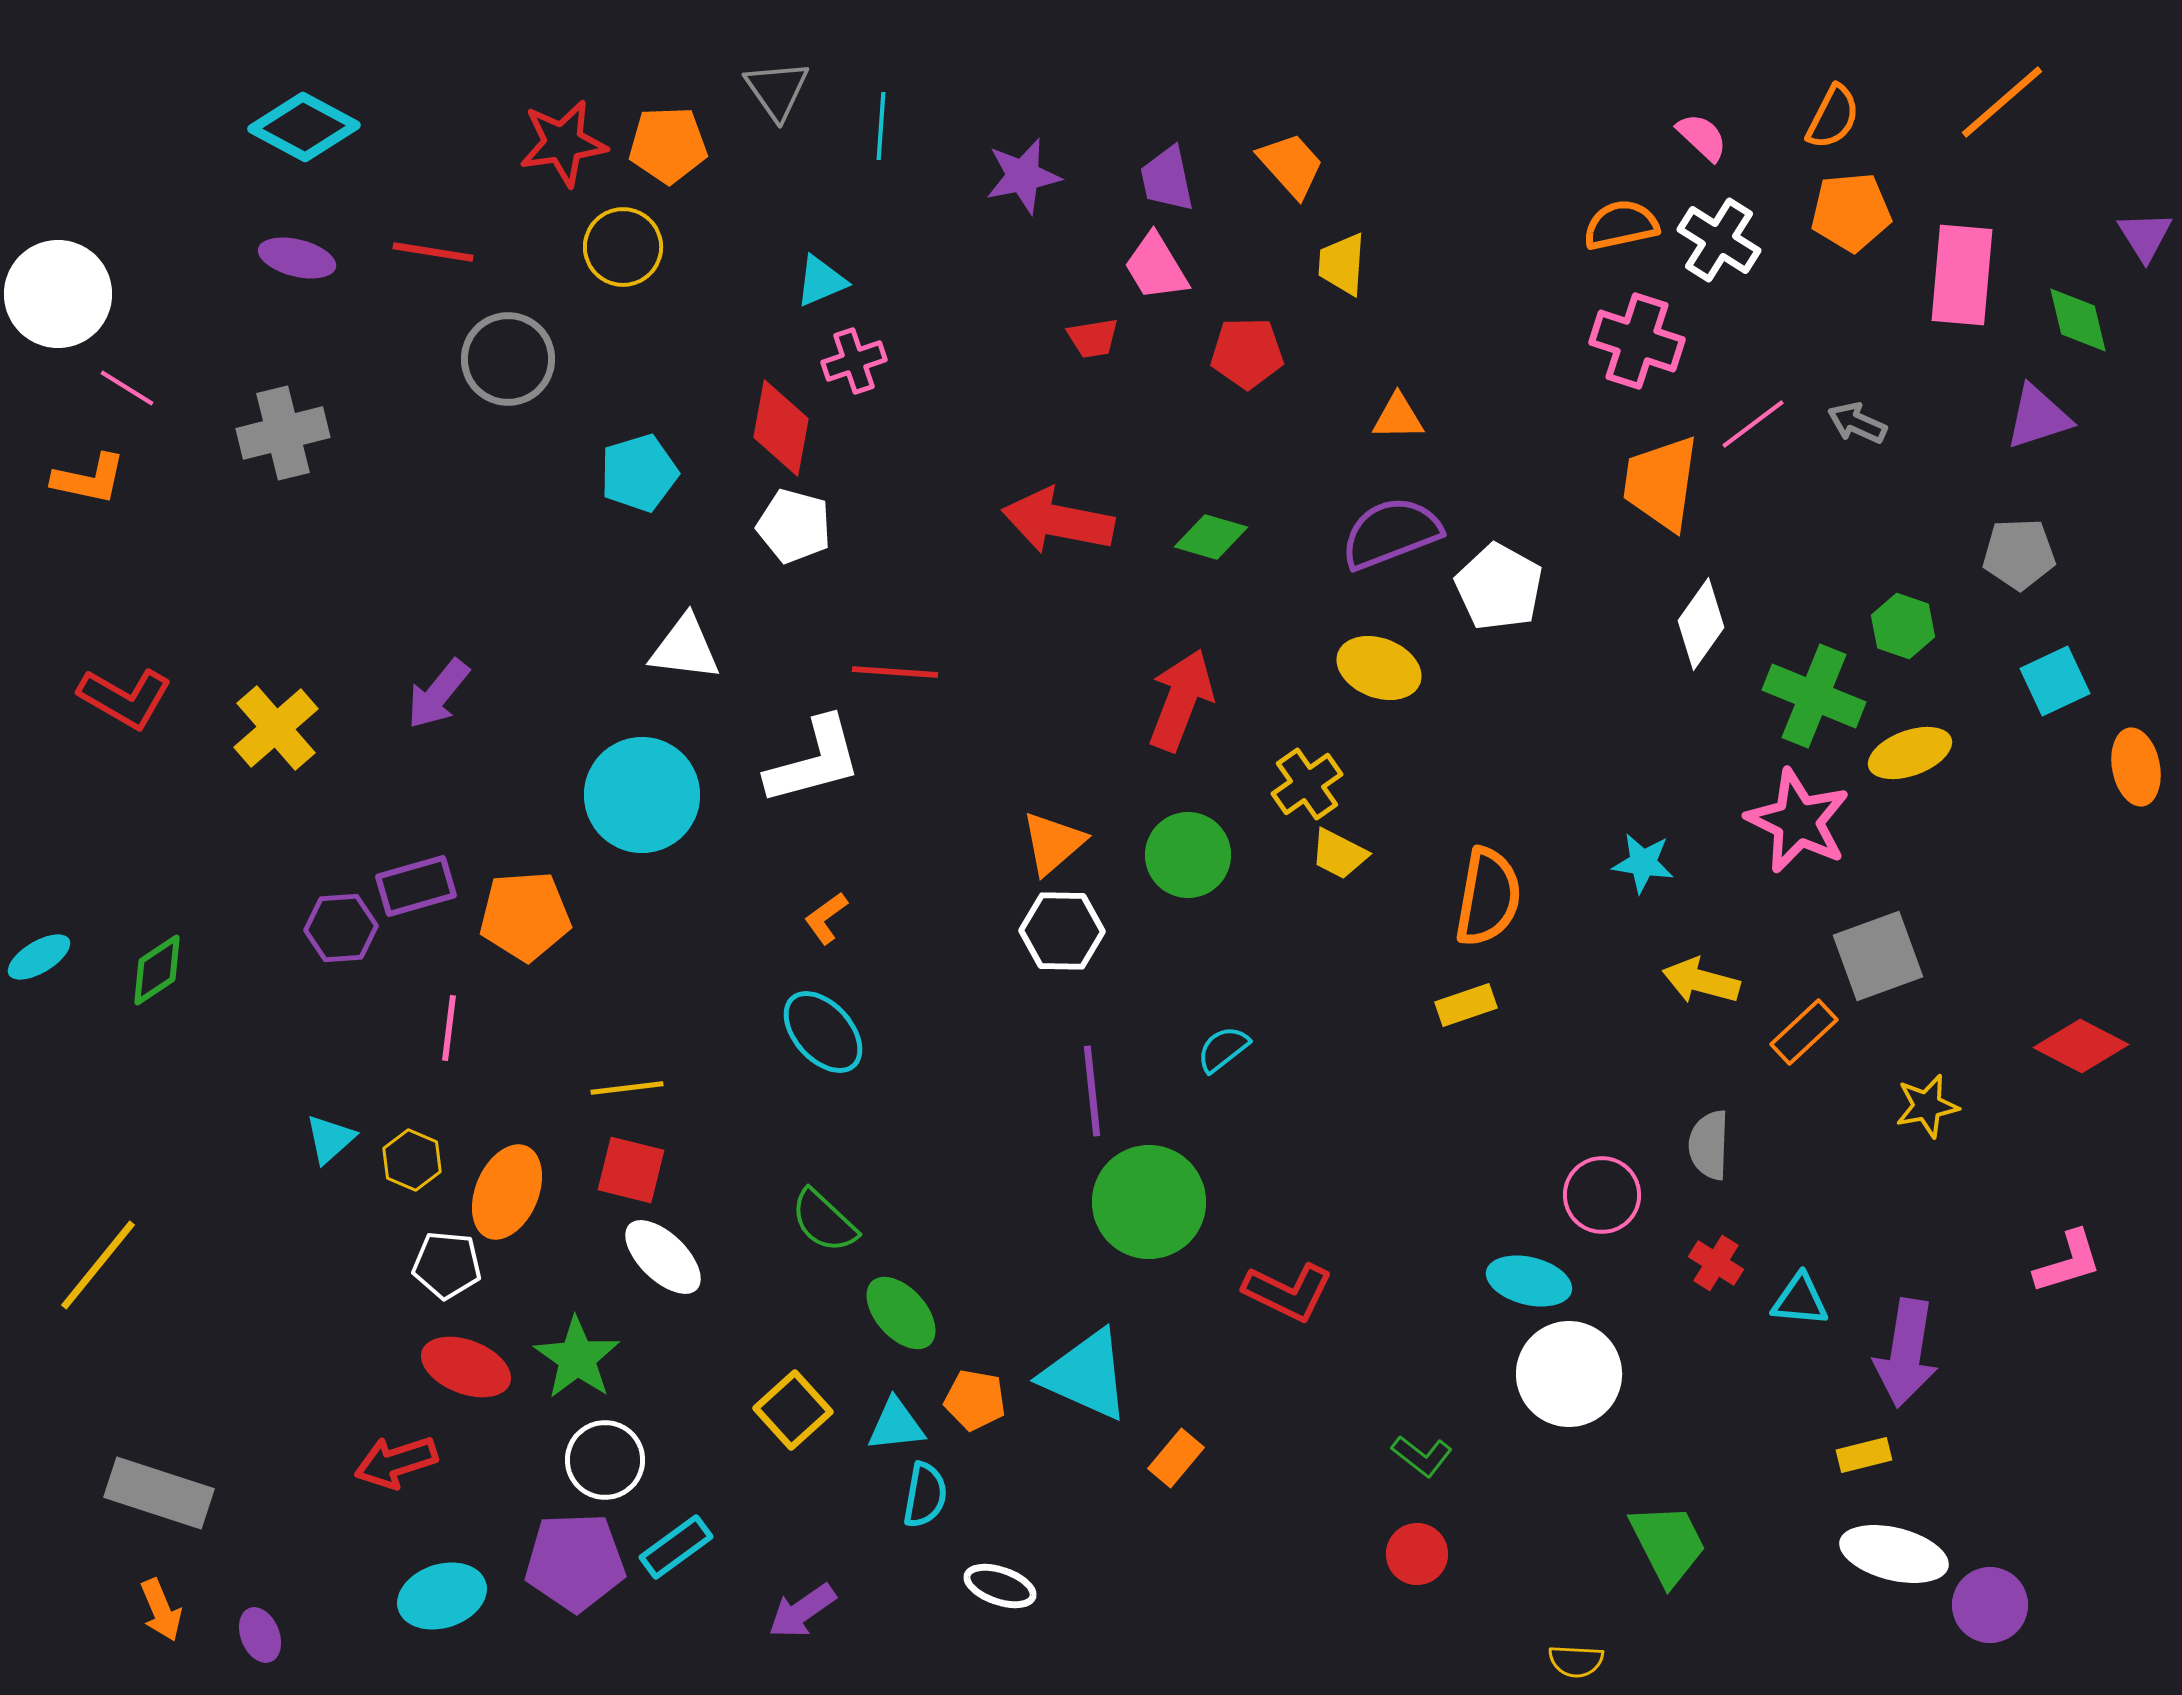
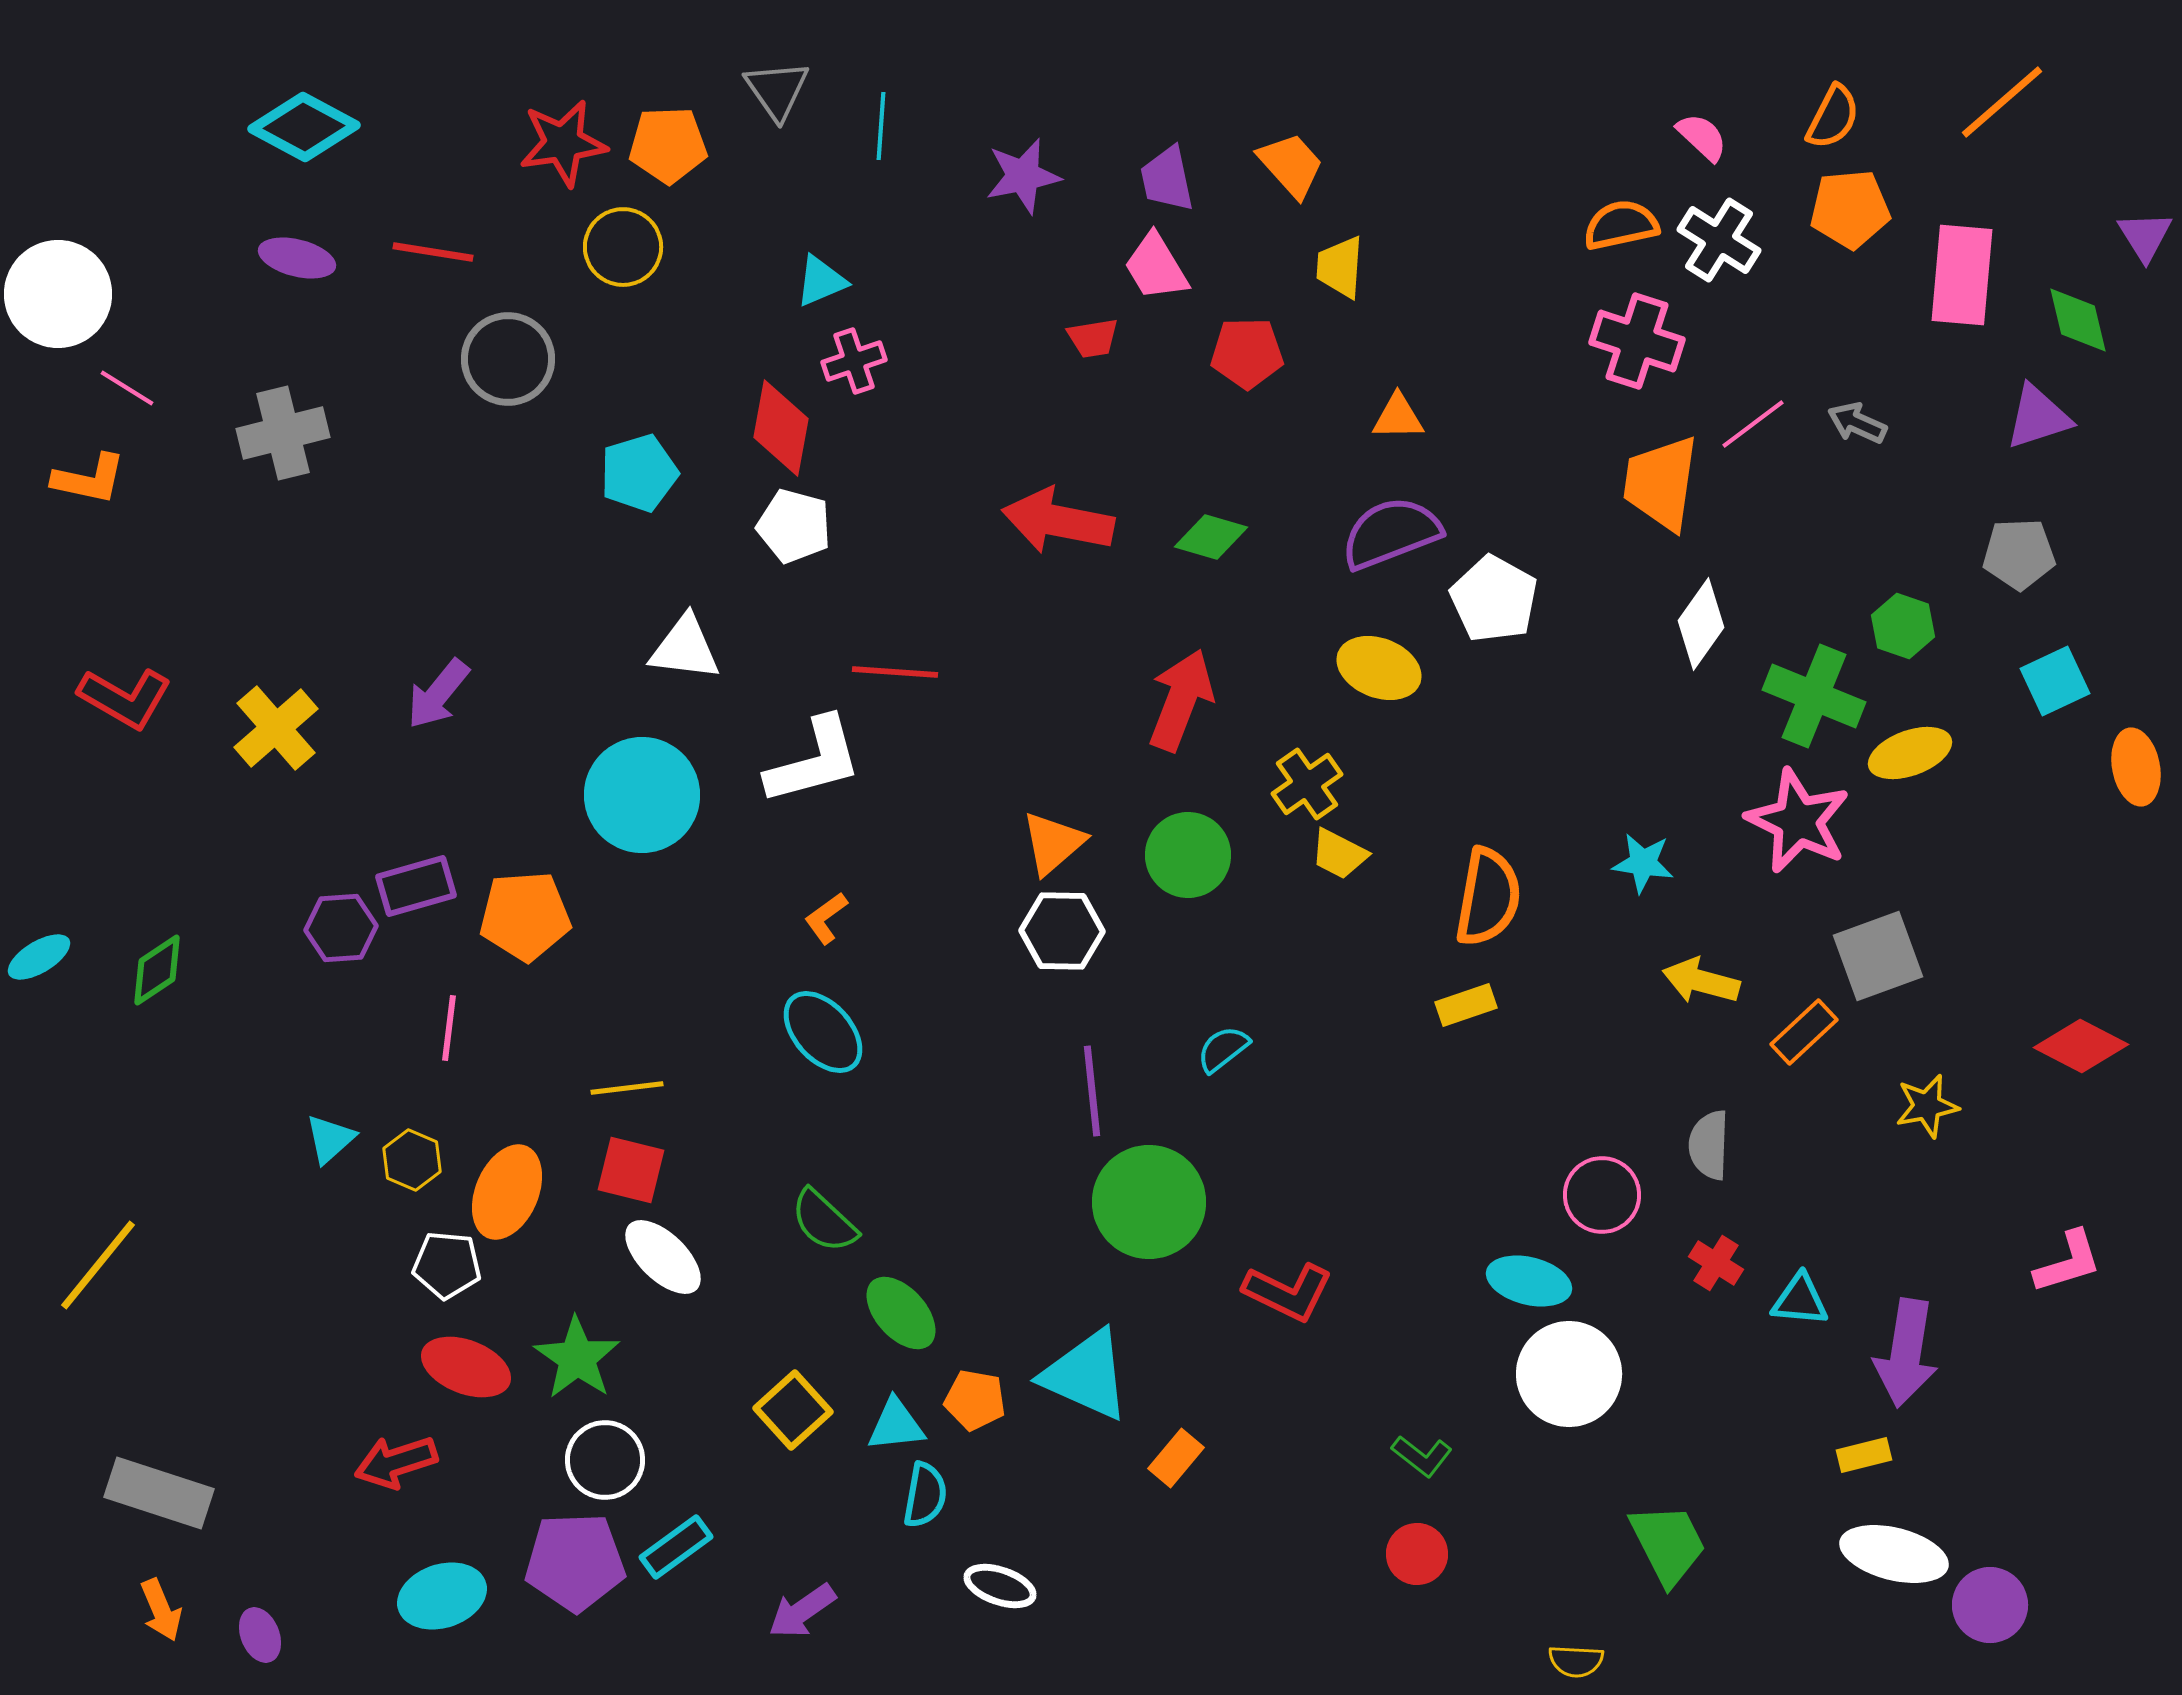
orange pentagon at (1851, 212): moved 1 px left, 3 px up
yellow trapezoid at (1342, 264): moved 2 px left, 3 px down
white pentagon at (1499, 587): moved 5 px left, 12 px down
